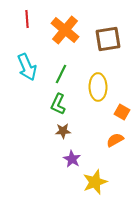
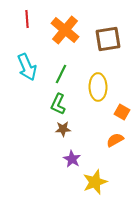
brown star: moved 2 px up
